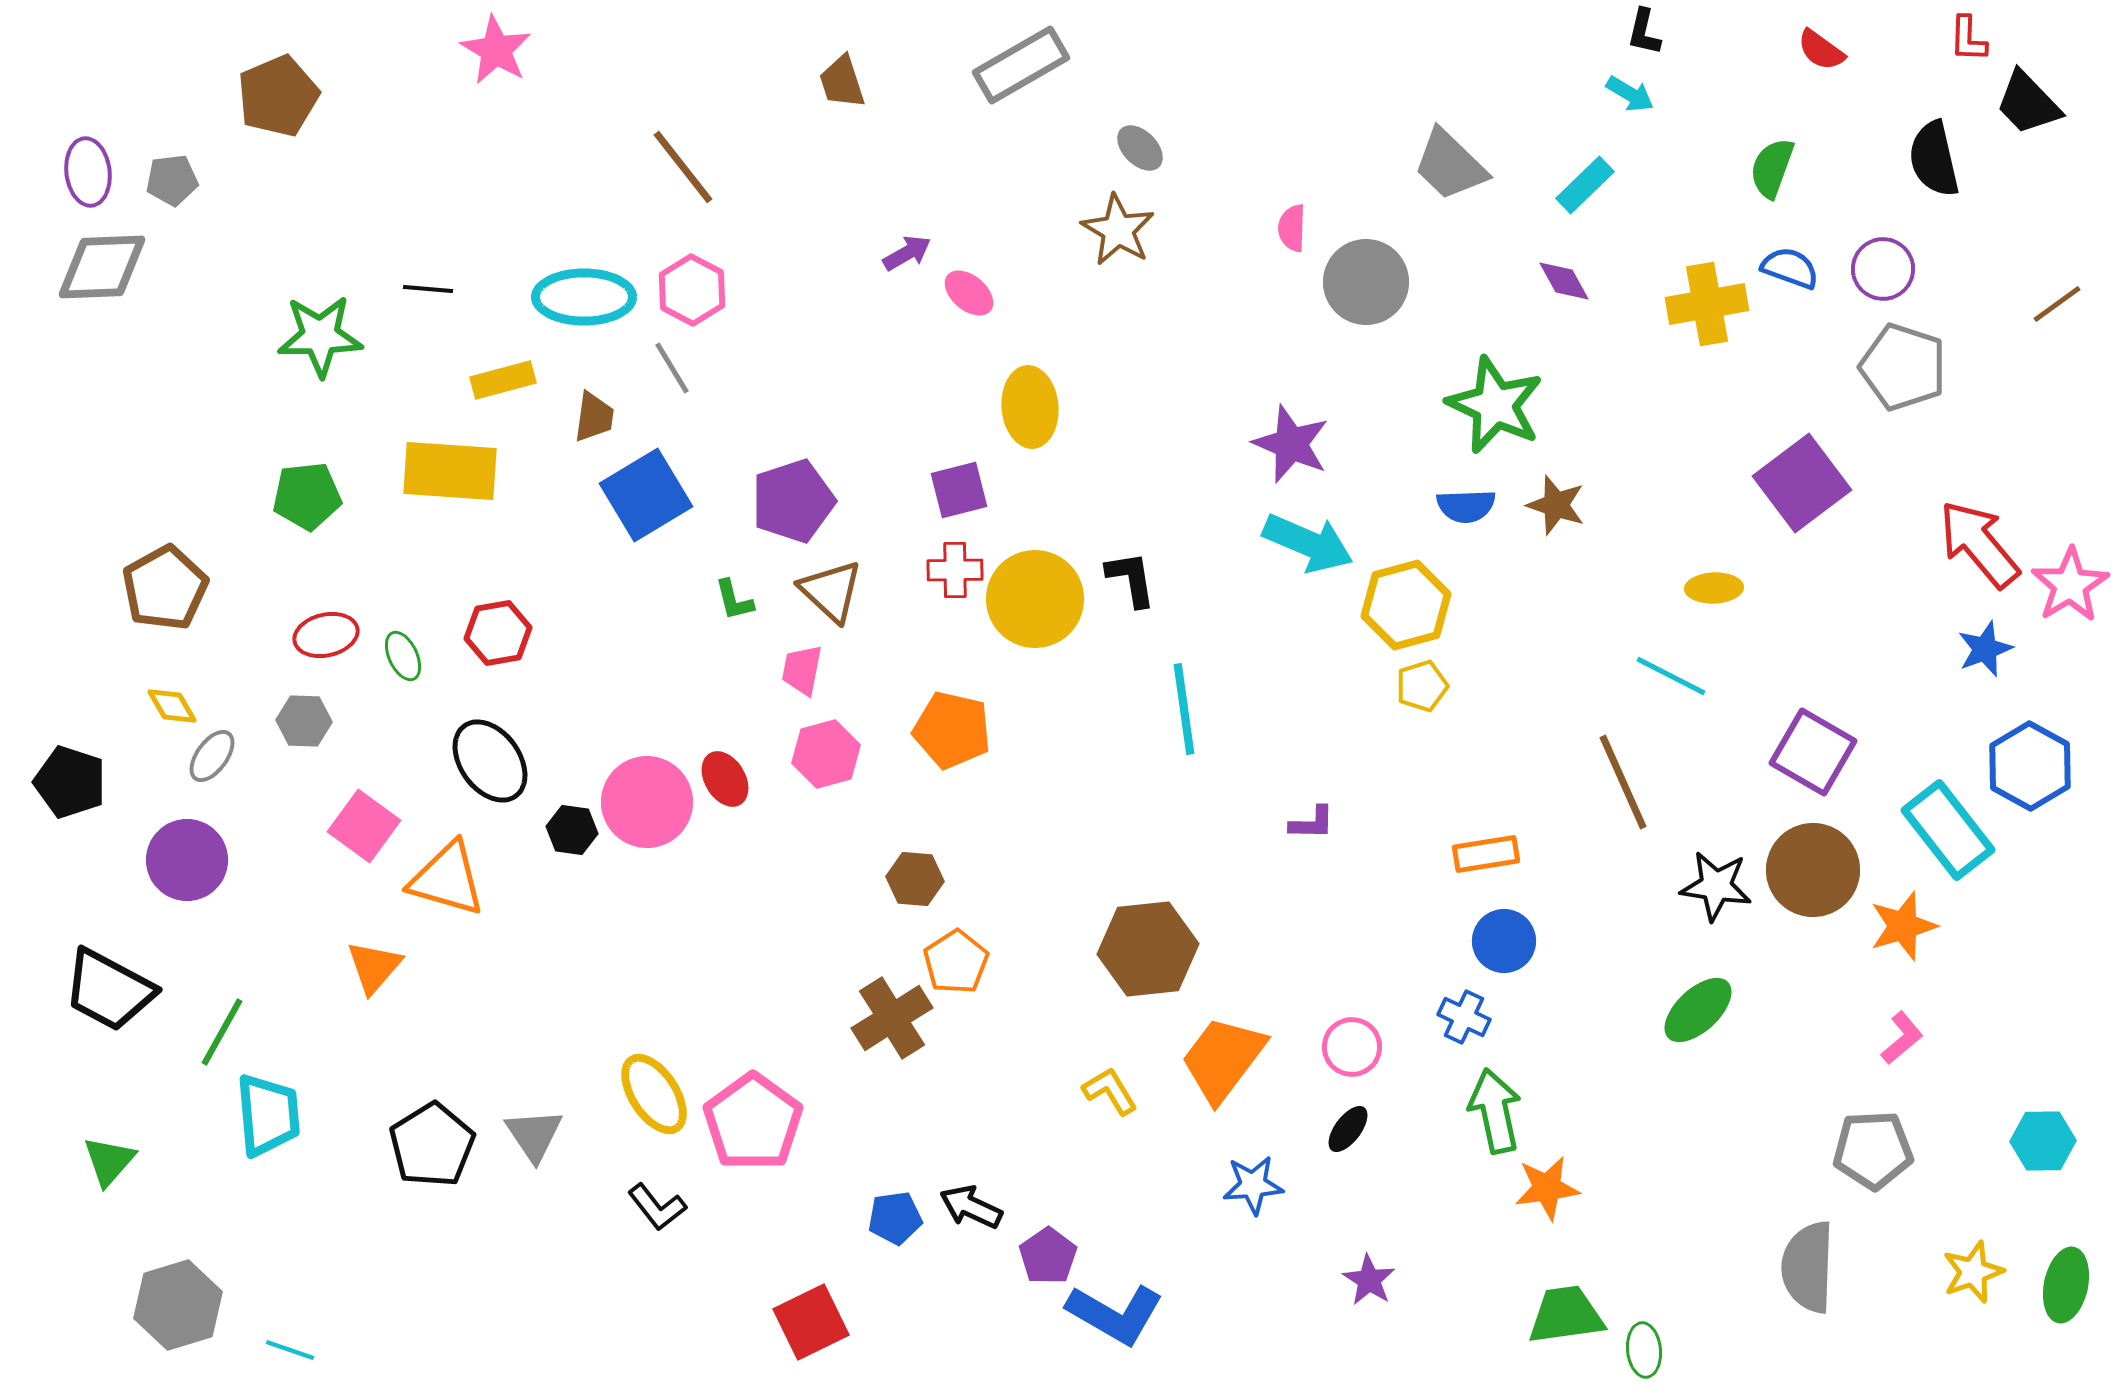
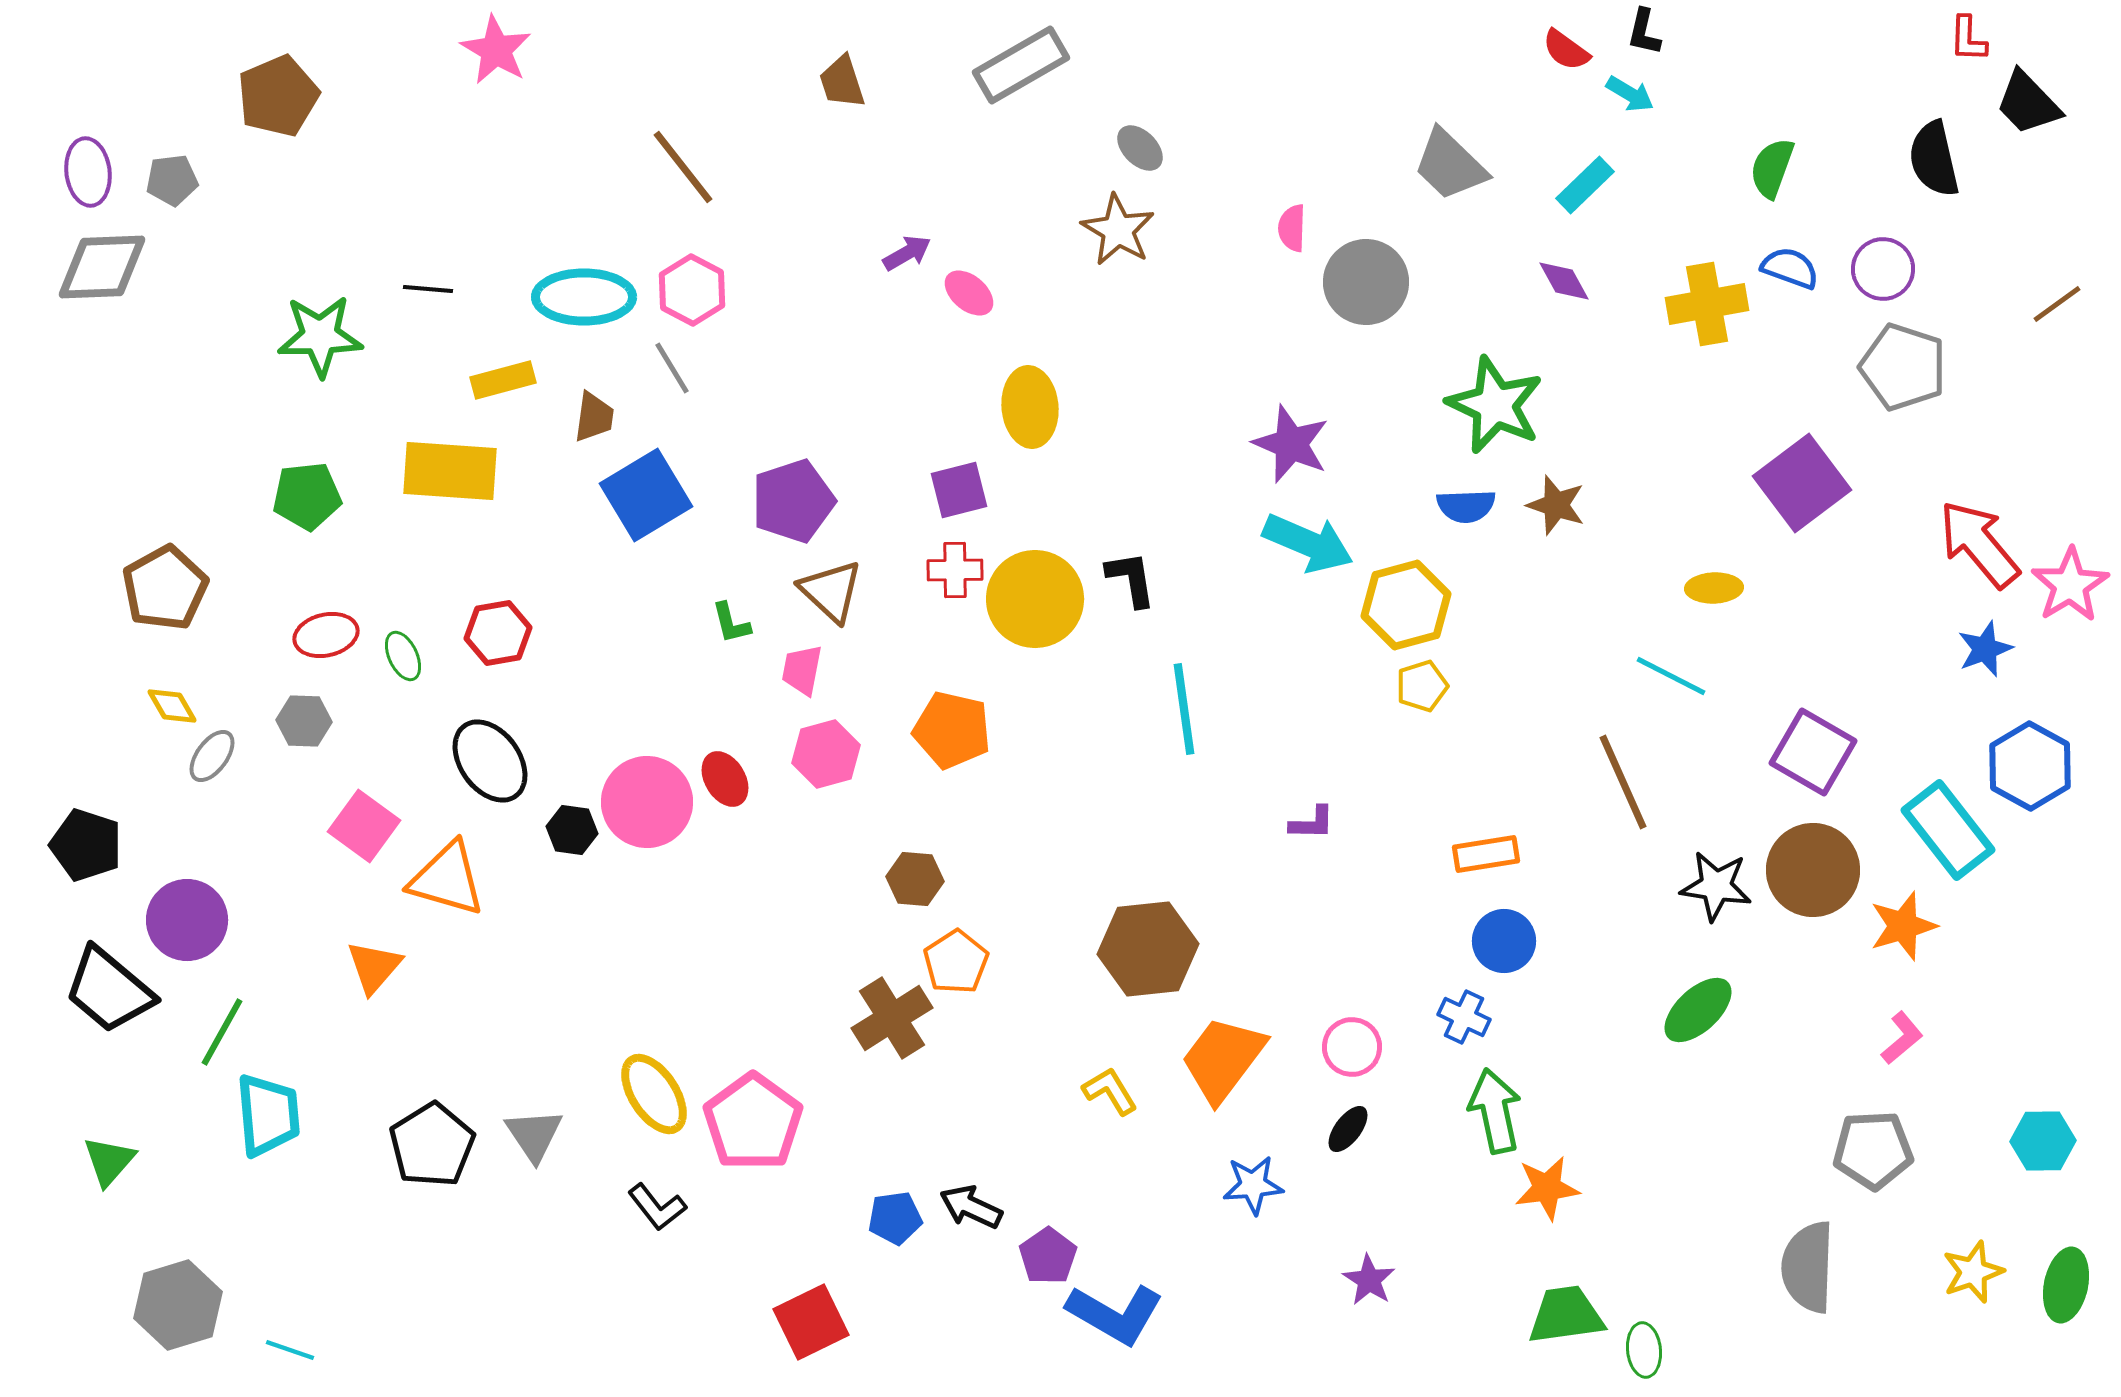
red semicircle at (1821, 50): moved 255 px left
green L-shape at (734, 600): moved 3 px left, 23 px down
black pentagon at (70, 782): moved 16 px right, 63 px down
purple circle at (187, 860): moved 60 px down
black trapezoid at (109, 990): rotated 12 degrees clockwise
